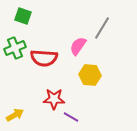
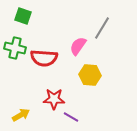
green cross: rotated 35 degrees clockwise
yellow arrow: moved 6 px right
